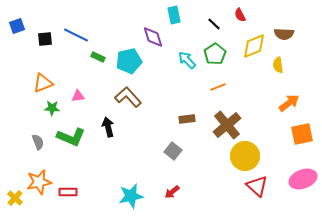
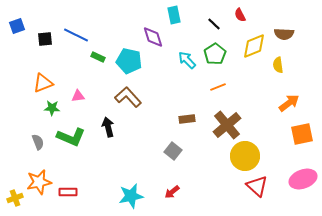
cyan pentagon: rotated 25 degrees clockwise
yellow cross: rotated 28 degrees clockwise
